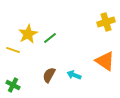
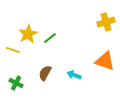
orange triangle: rotated 15 degrees counterclockwise
brown semicircle: moved 4 px left, 2 px up
green cross: moved 3 px right, 2 px up
